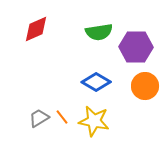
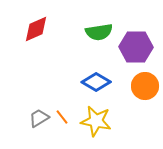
yellow star: moved 2 px right
